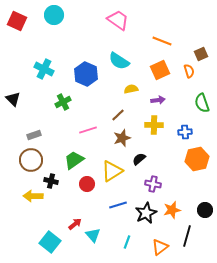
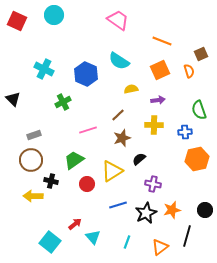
green semicircle: moved 3 px left, 7 px down
cyan triangle: moved 2 px down
